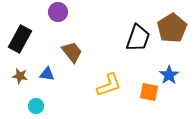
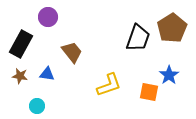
purple circle: moved 10 px left, 5 px down
black rectangle: moved 1 px right, 5 px down
cyan circle: moved 1 px right
